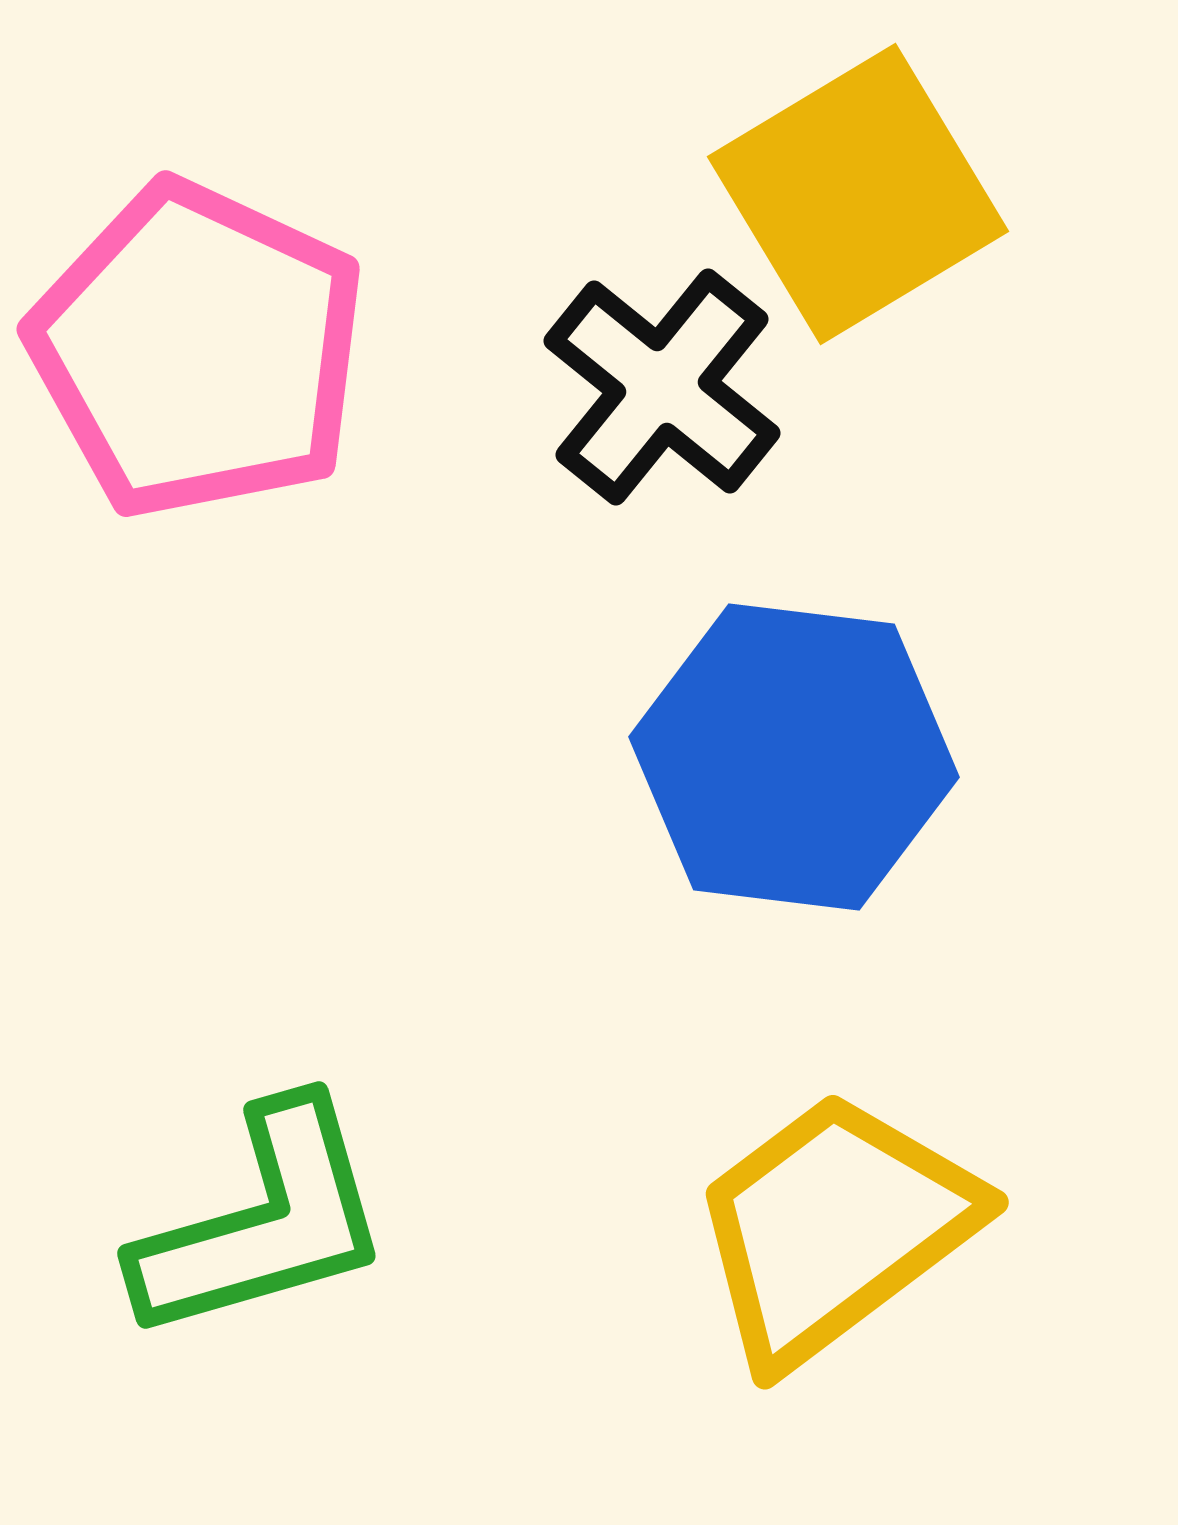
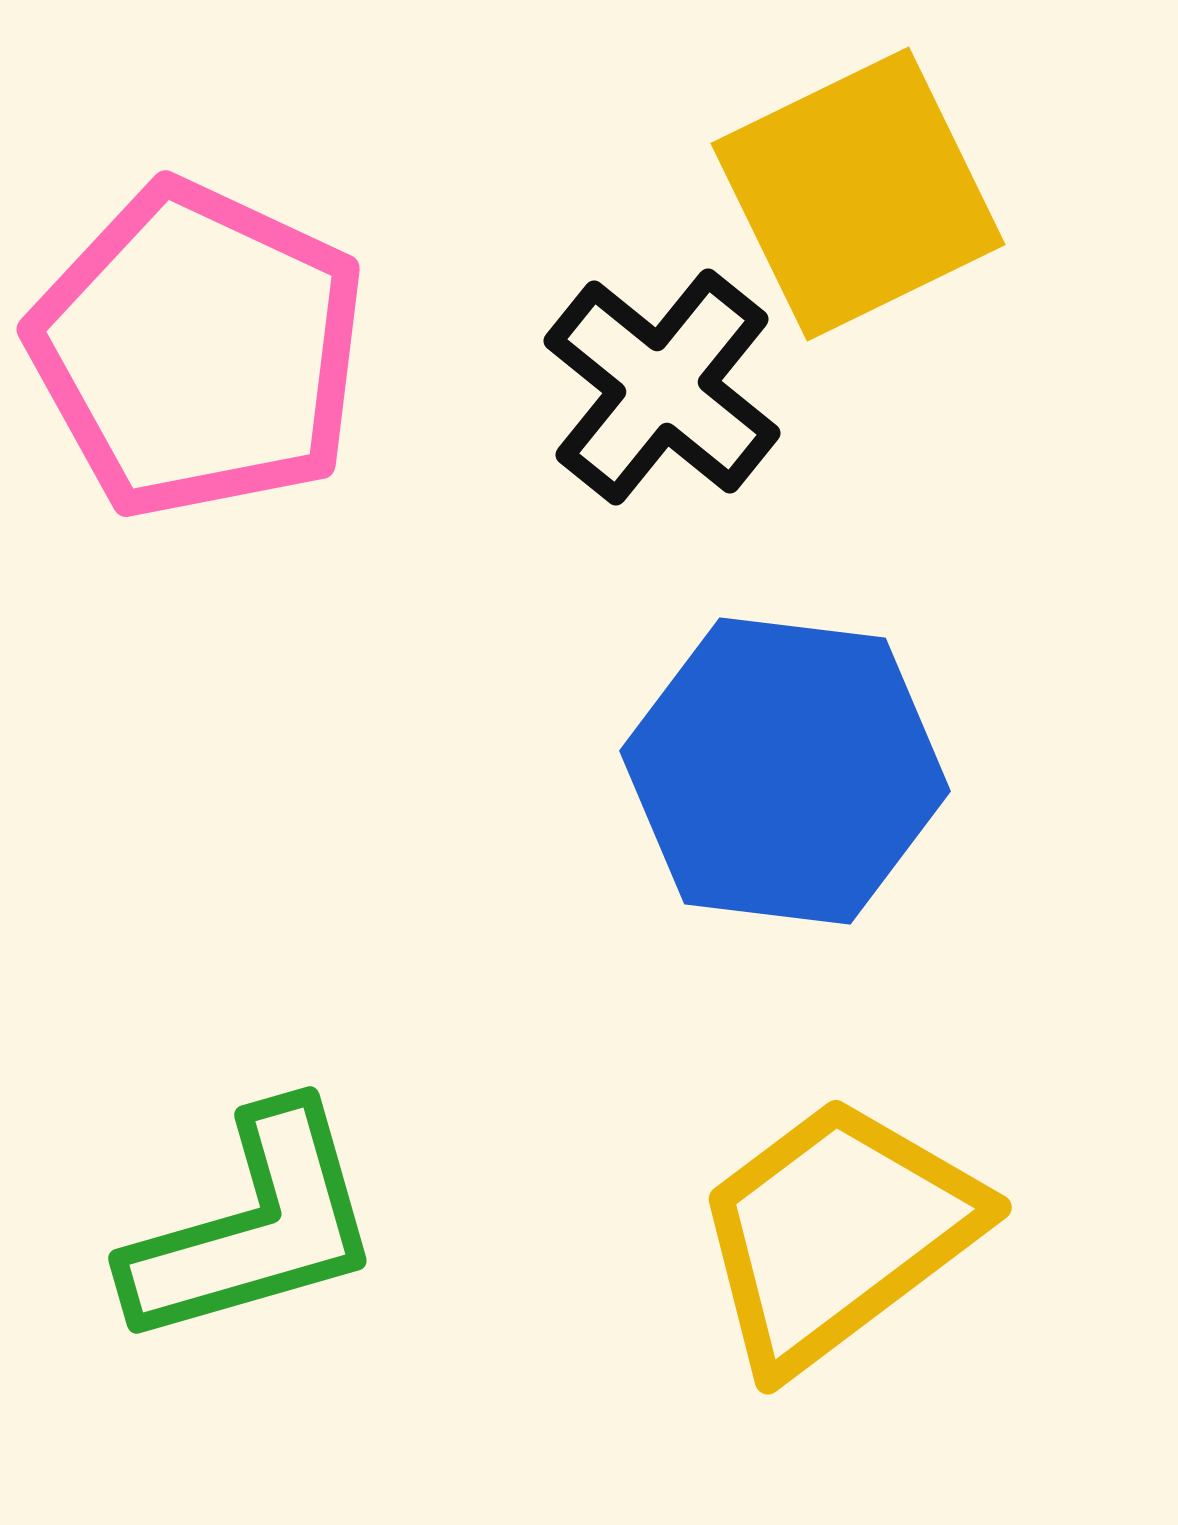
yellow square: rotated 5 degrees clockwise
blue hexagon: moved 9 px left, 14 px down
green L-shape: moved 9 px left, 5 px down
yellow trapezoid: moved 3 px right, 5 px down
